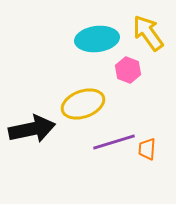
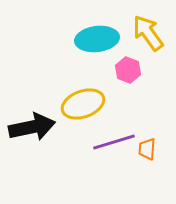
black arrow: moved 2 px up
